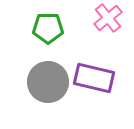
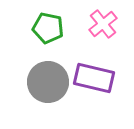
pink cross: moved 5 px left, 6 px down
green pentagon: rotated 12 degrees clockwise
